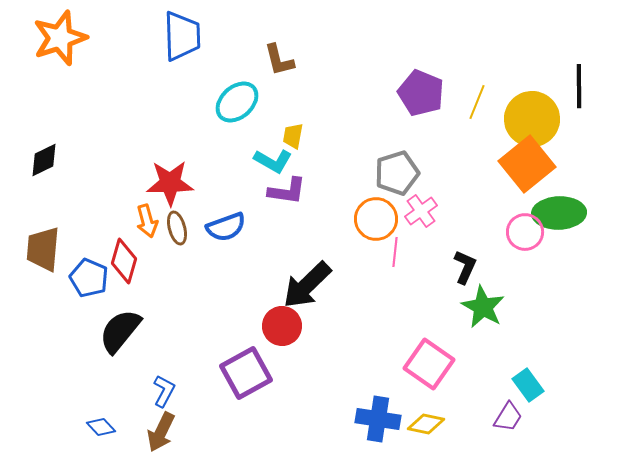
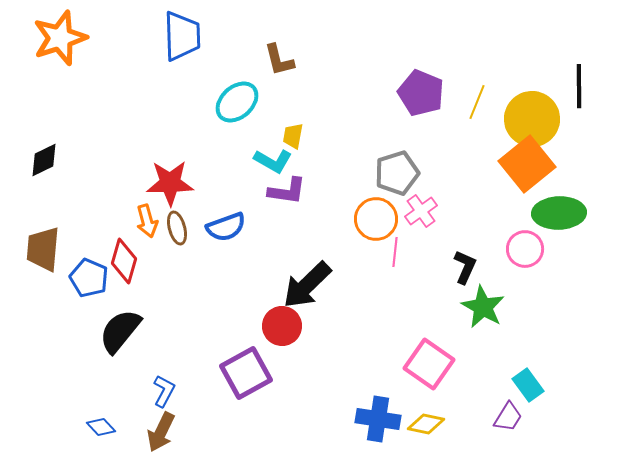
pink circle: moved 17 px down
